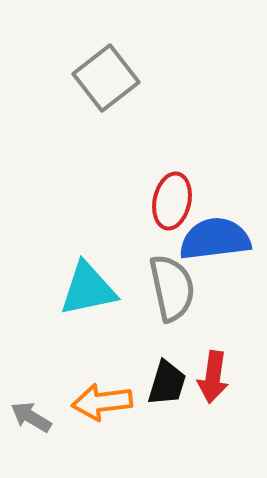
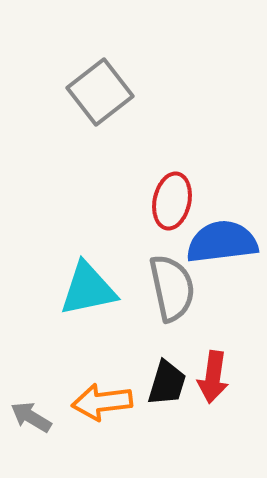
gray square: moved 6 px left, 14 px down
blue semicircle: moved 7 px right, 3 px down
